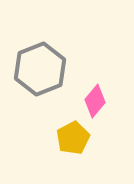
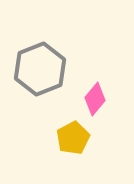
pink diamond: moved 2 px up
